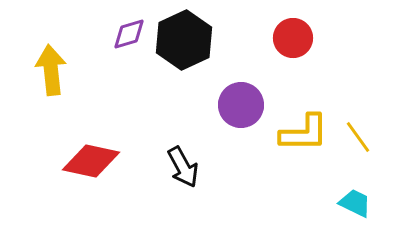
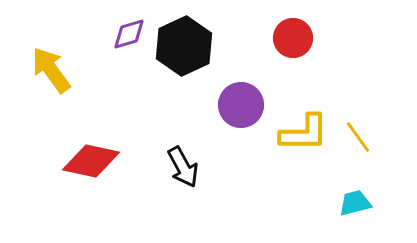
black hexagon: moved 6 px down
yellow arrow: rotated 30 degrees counterclockwise
cyan trapezoid: rotated 40 degrees counterclockwise
